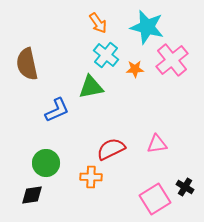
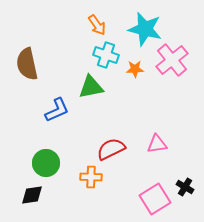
orange arrow: moved 1 px left, 2 px down
cyan star: moved 2 px left, 2 px down
cyan cross: rotated 20 degrees counterclockwise
